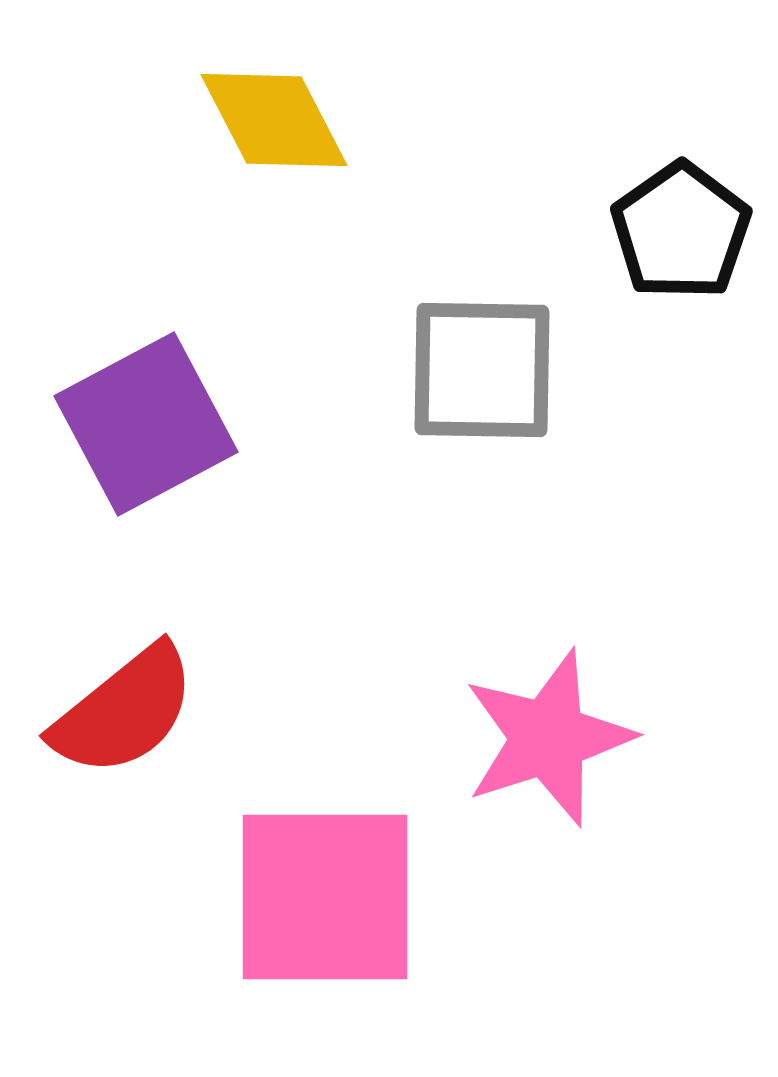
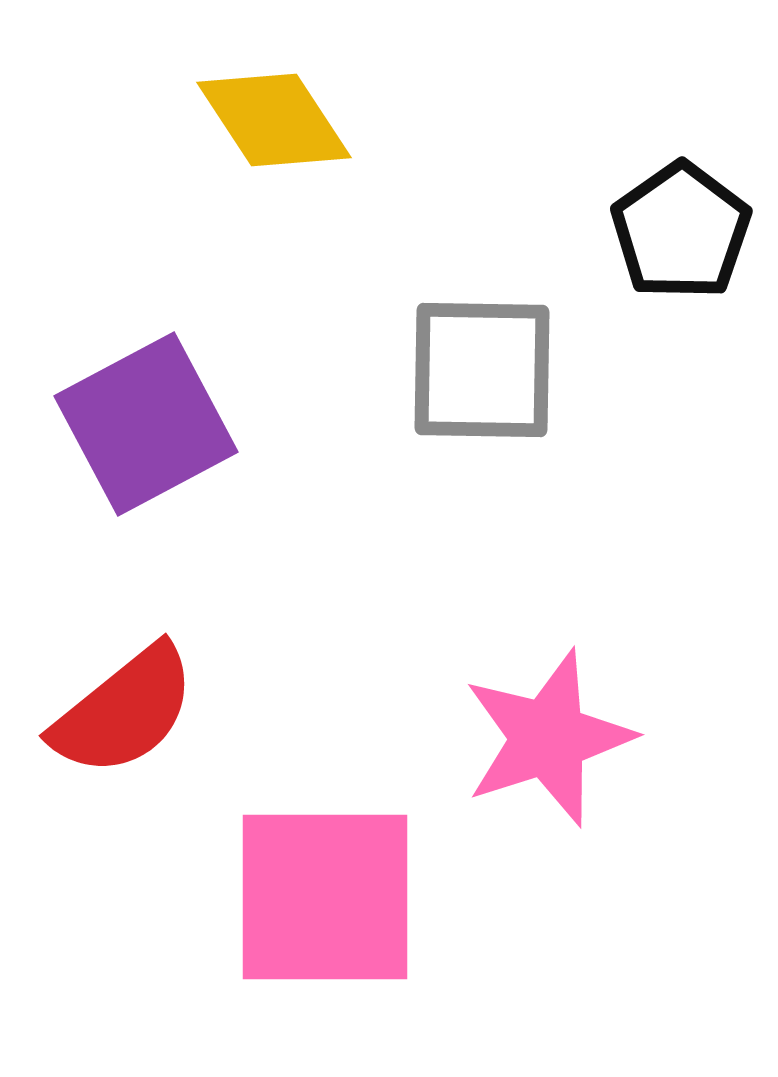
yellow diamond: rotated 6 degrees counterclockwise
